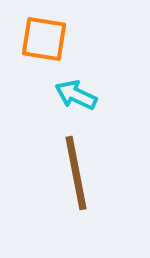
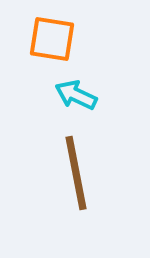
orange square: moved 8 px right
